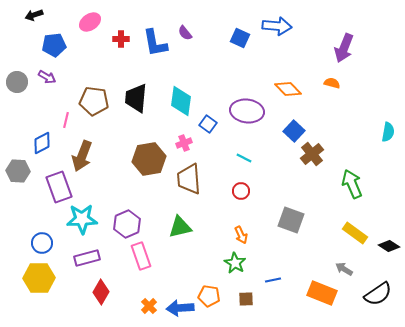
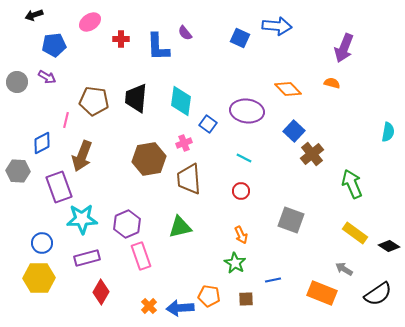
blue L-shape at (155, 43): moved 3 px right, 4 px down; rotated 8 degrees clockwise
